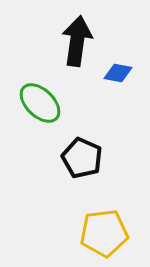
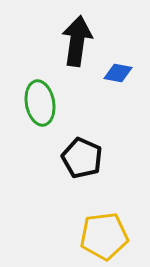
green ellipse: rotated 36 degrees clockwise
yellow pentagon: moved 3 px down
